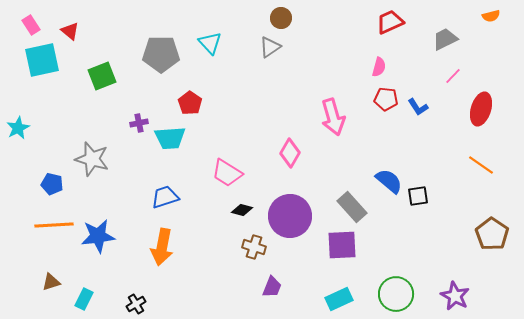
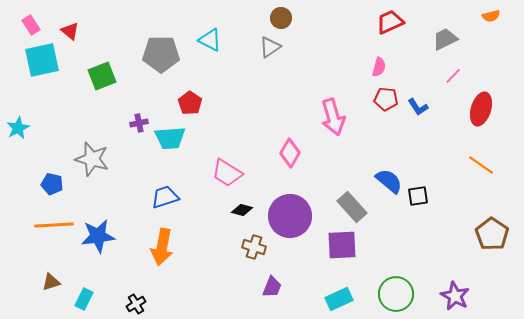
cyan triangle at (210, 43): moved 3 px up; rotated 20 degrees counterclockwise
